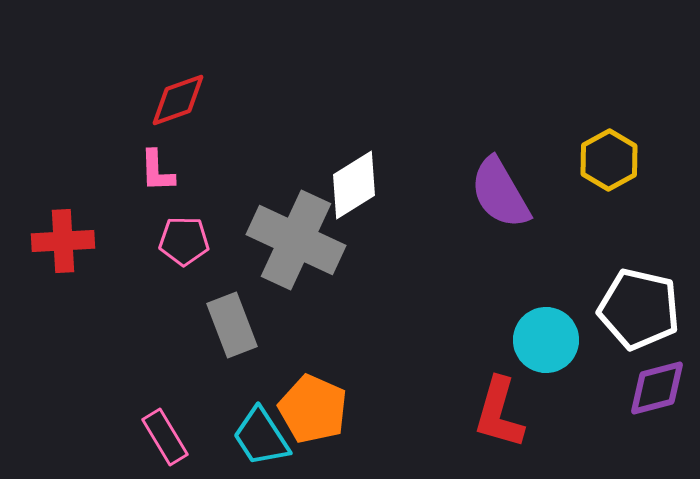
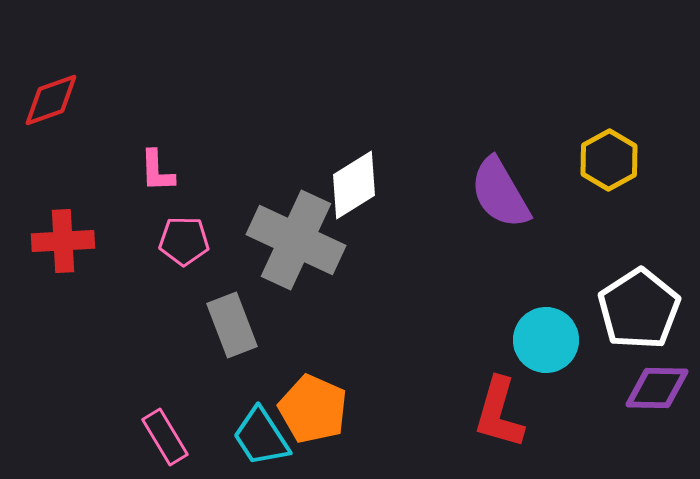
red diamond: moved 127 px left
white pentagon: rotated 26 degrees clockwise
purple diamond: rotated 16 degrees clockwise
